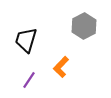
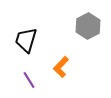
gray hexagon: moved 4 px right
purple line: rotated 66 degrees counterclockwise
